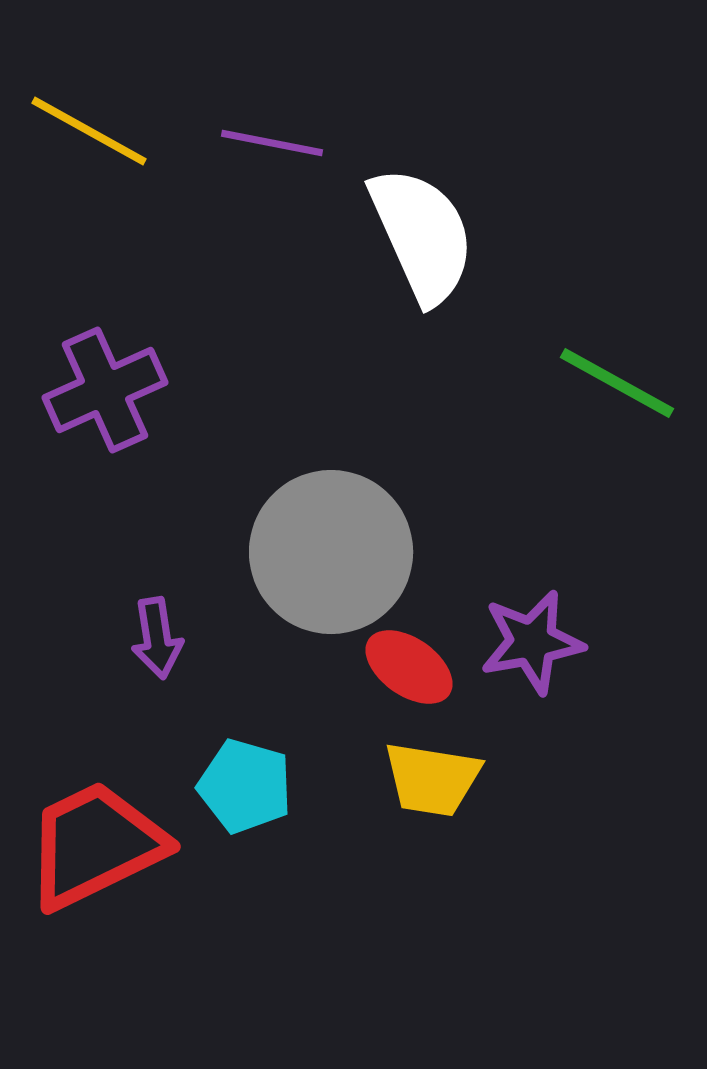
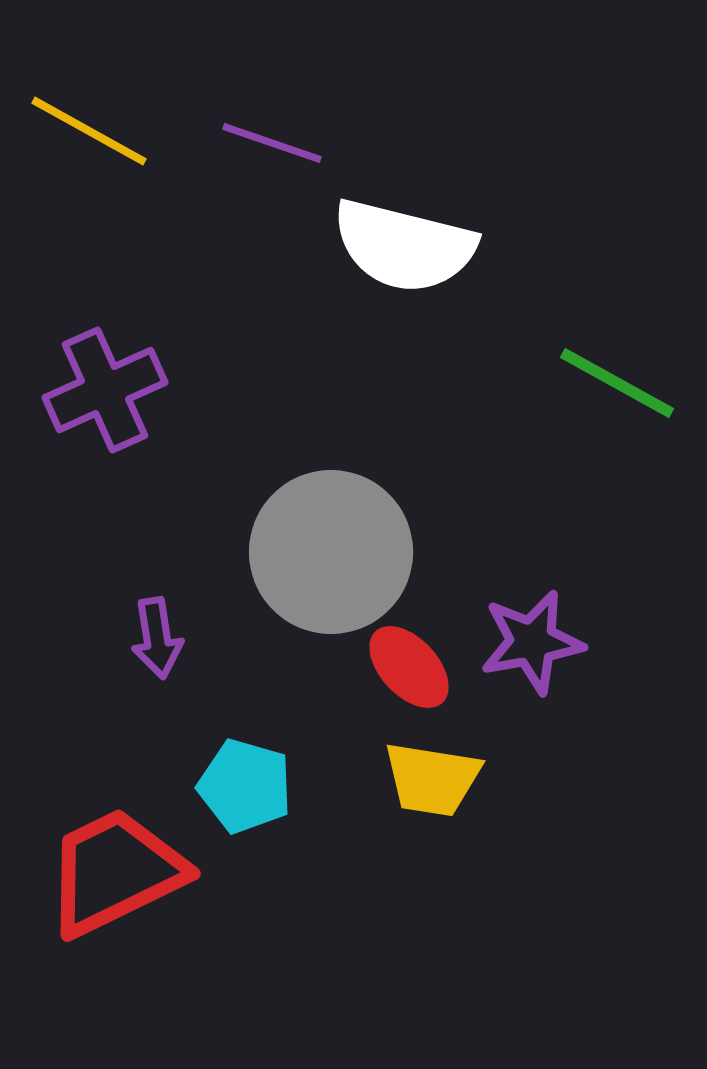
purple line: rotated 8 degrees clockwise
white semicircle: moved 18 px left, 11 px down; rotated 128 degrees clockwise
red ellipse: rotated 12 degrees clockwise
red trapezoid: moved 20 px right, 27 px down
